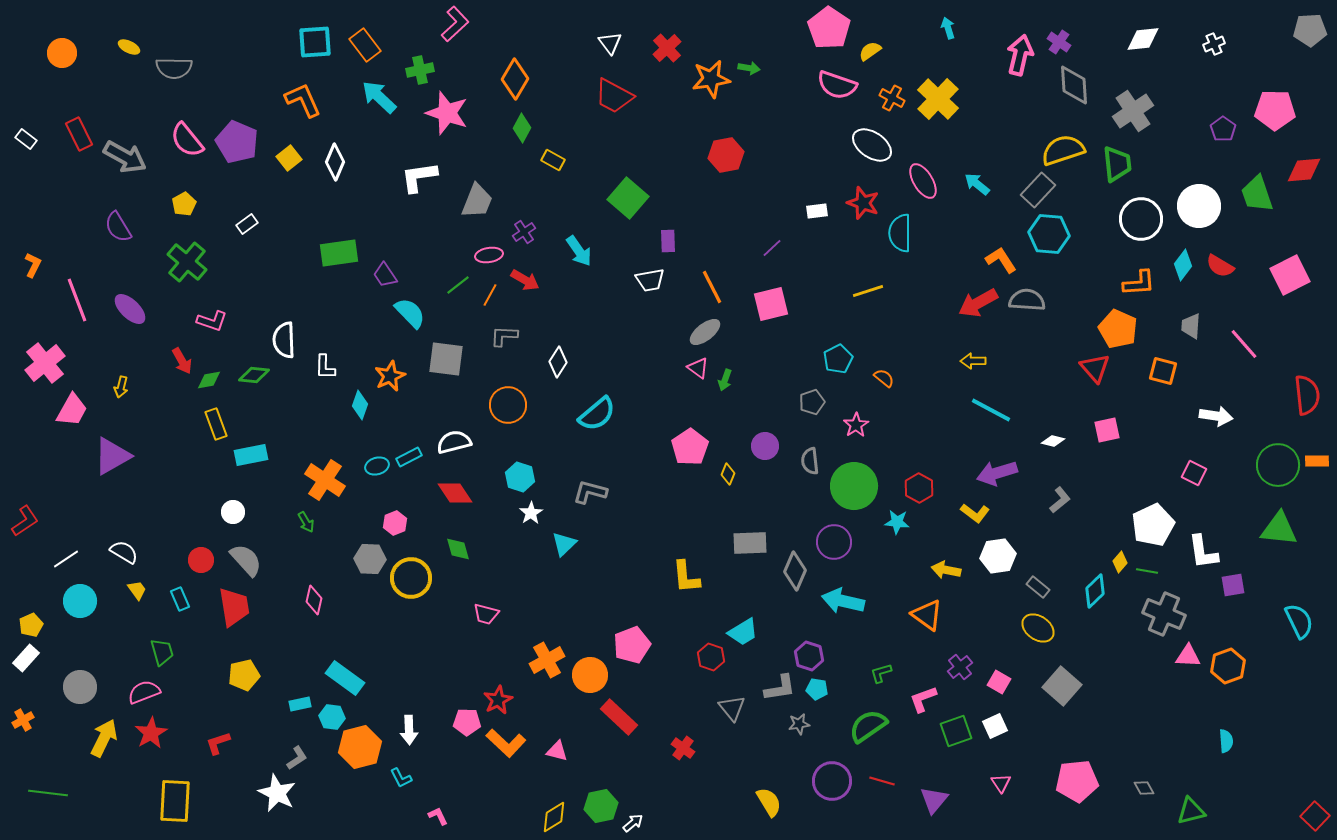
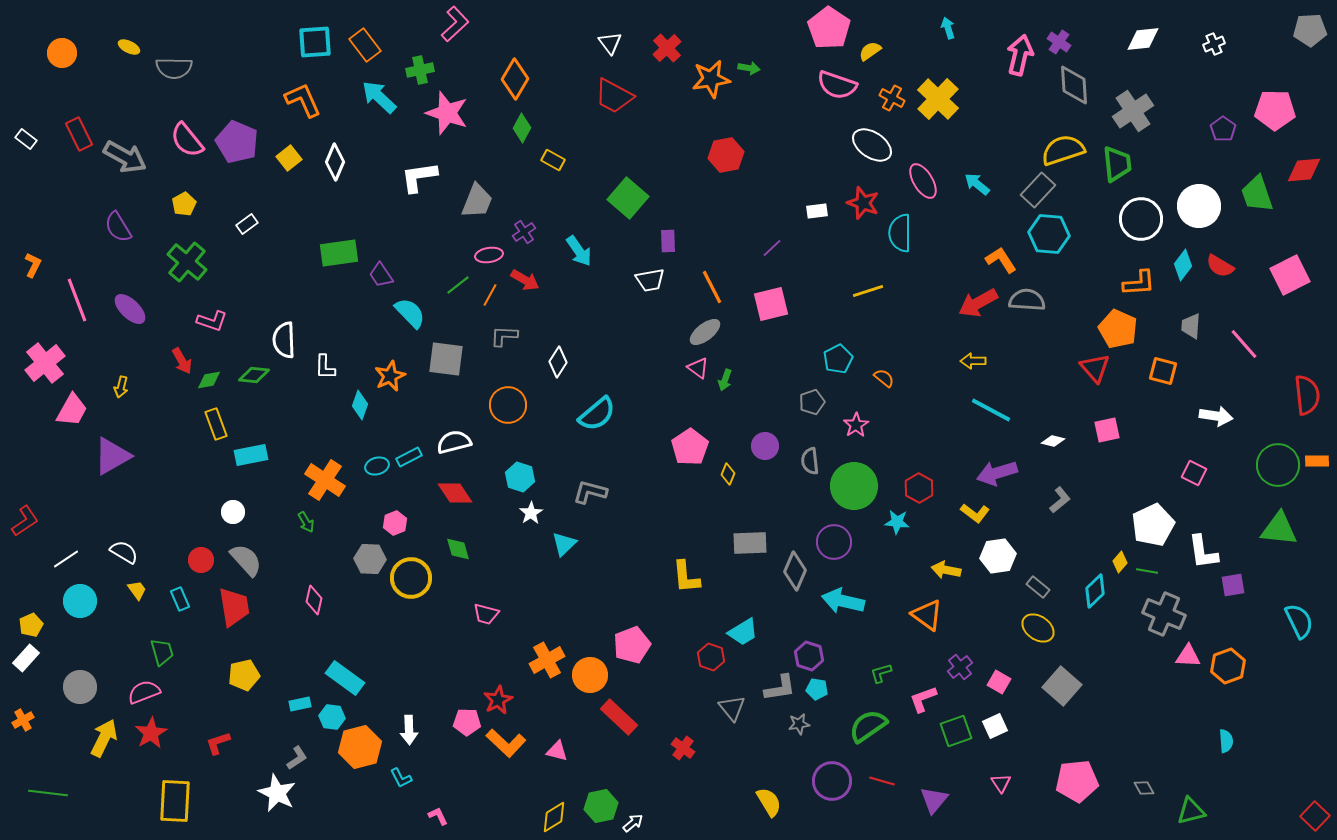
purple trapezoid at (385, 275): moved 4 px left
